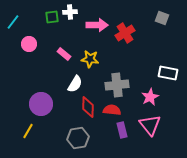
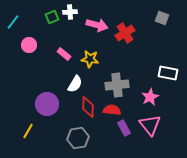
green square: rotated 16 degrees counterclockwise
pink arrow: rotated 15 degrees clockwise
pink circle: moved 1 px down
purple circle: moved 6 px right
purple rectangle: moved 2 px right, 2 px up; rotated 14 degrees counterclockwise
